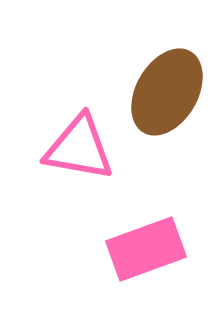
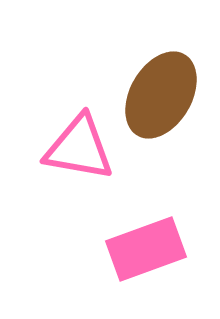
brown ellipse: moved 6 px left, 3 px down
